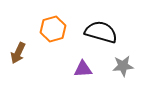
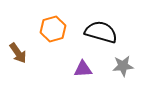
brown arrow: rotated 60 degrees counterclockwise
